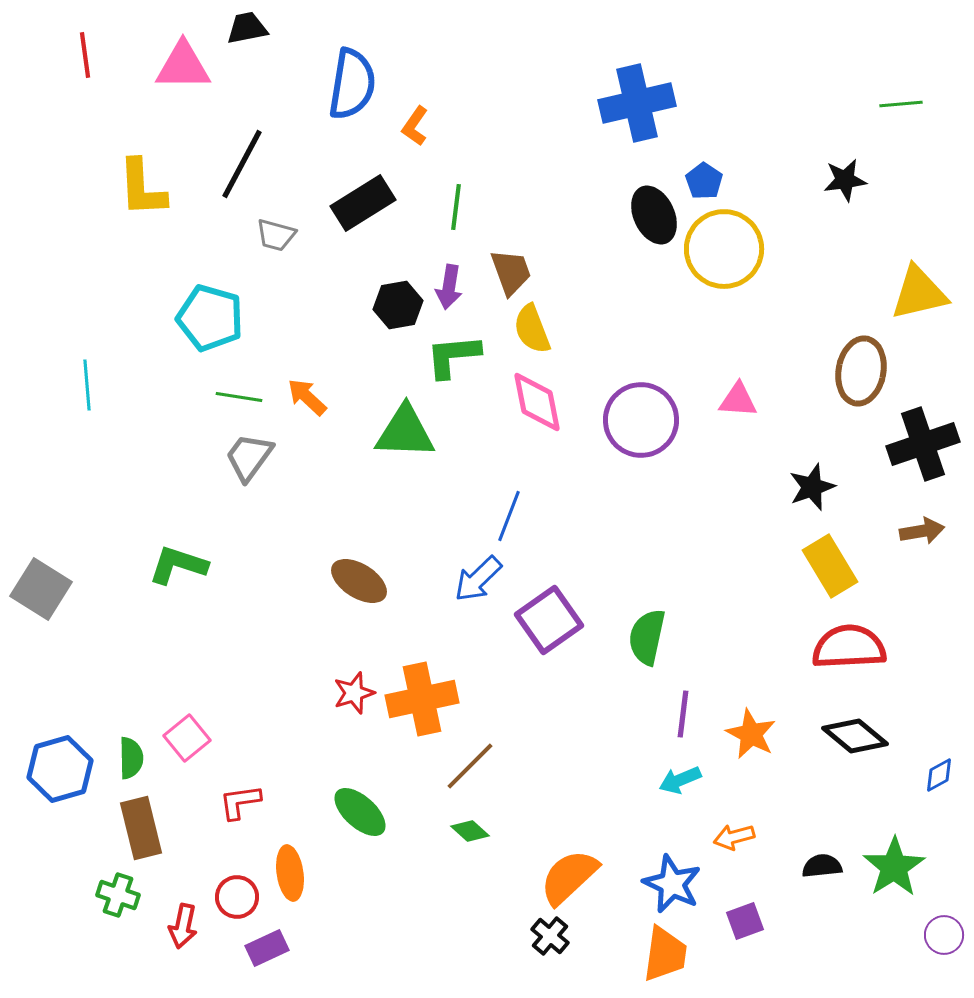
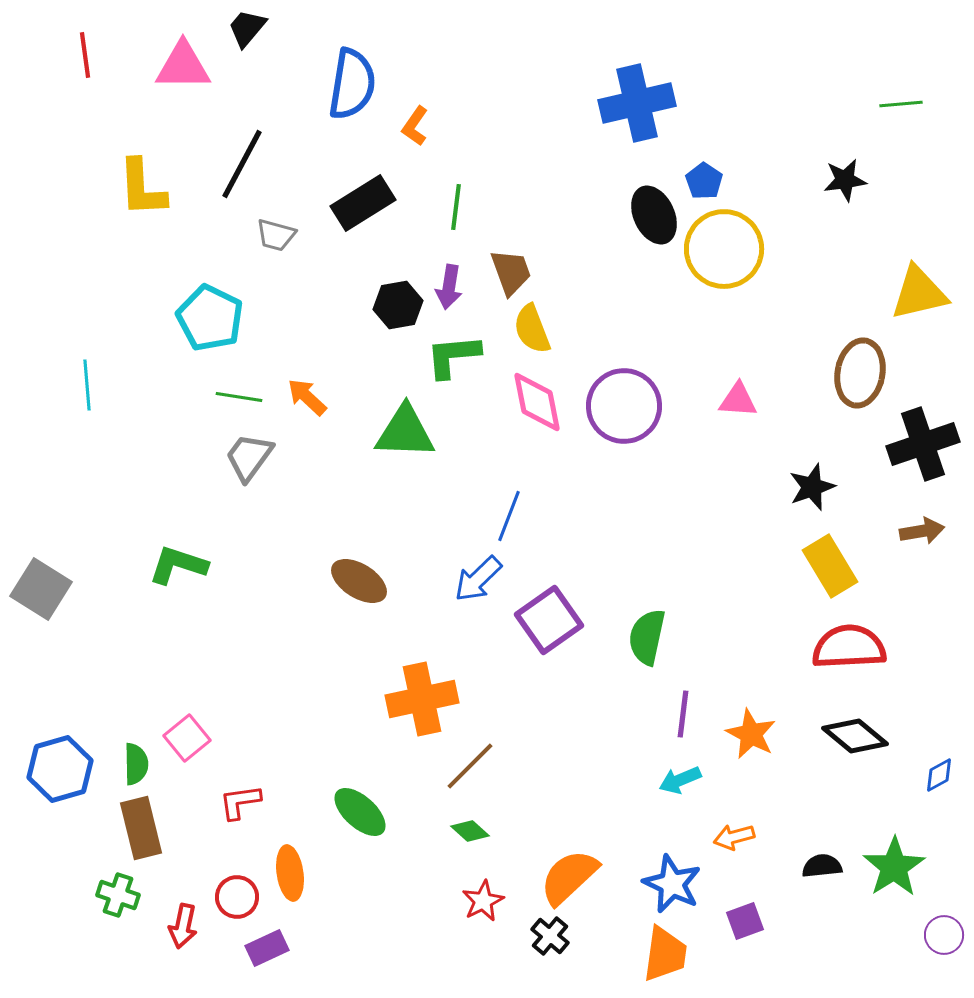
black trapezoid at (247, 28): rotated 39 degrees counterclockwise
cyan pentagon at (210, 318): rotated 10 degrees clockwise
brown ellipse at (861, 371): moved 1 px left, 2 px down
purple circle at (641, 420): moved 17 px left, 14 px up
red star at (354, 693): moved 129 px right, 208 px down; rotated 9 degrees counterclockwise
green semicircle at (131, 758): moved 5 px right, 6 px down
